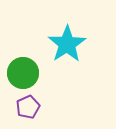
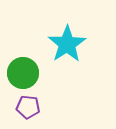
purple pentagon: rotated 30 degrees clockwise
